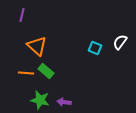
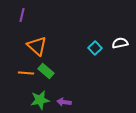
white semicircle: moved 1 px down; rotated 42 degrees clockwise
cyan square: rotated 24 degrees clockwise
green star: rotated 24 degrees counterclockwise
